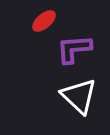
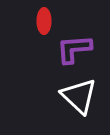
red ellipse: rotated 50 degrees counterclockwise
